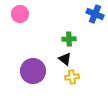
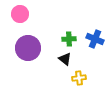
blue cross: moved 25 px down
purple circle: moved 5 px left, 23 px up
yellow cross: moved 7 px right, 1 px down
